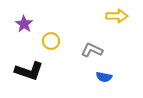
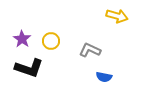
yellow arrow: rotated 15 degrees clockwise
purple star: moved 2 px left, 15 px down
gray L-shape: moved 2 px left
black L-shape: moved 3 px up
